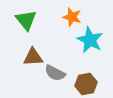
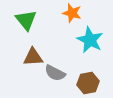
orange star: moved 4 px up
brown hexagon: moved 2 px right, 1 px up
